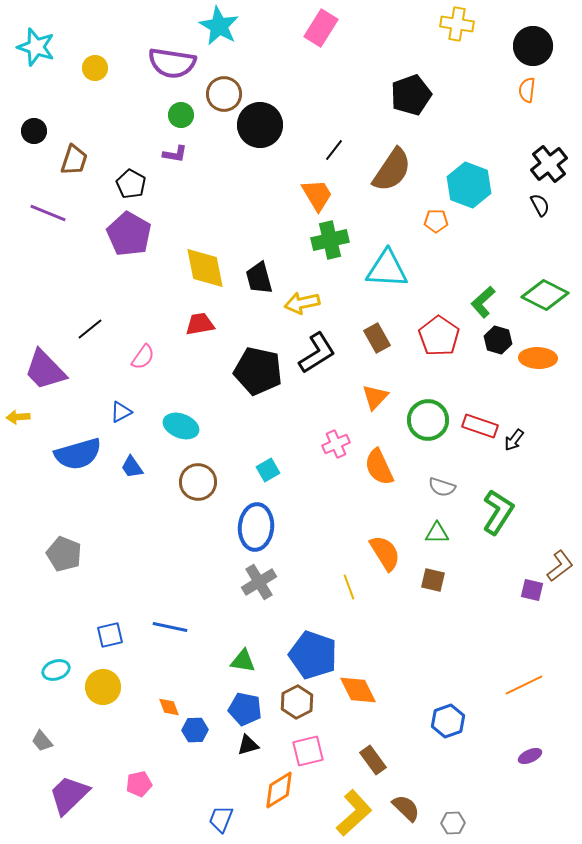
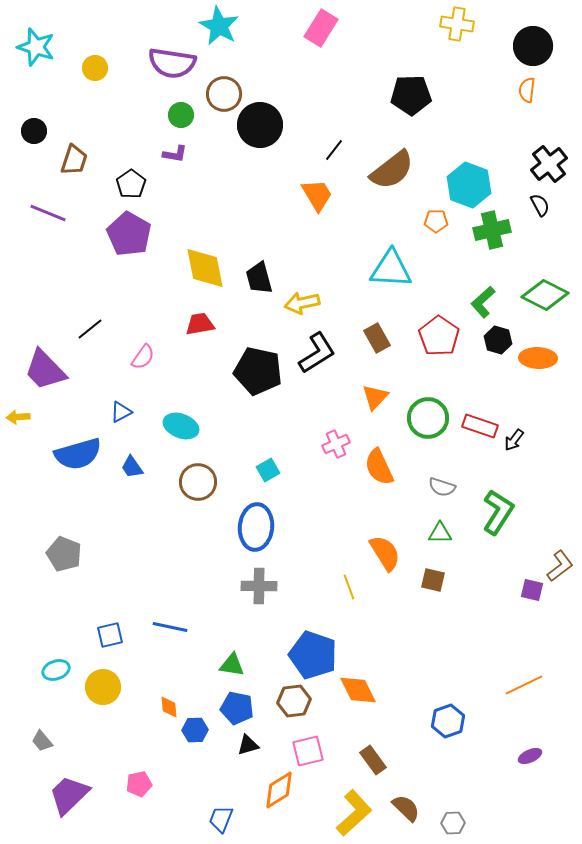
black pentagon at (411, 95): rotated 18 degrees clockwise
brown semicircle at (392, 170): rotated 18 degrees clockwise
black pentagon at (131, 184): rotated 8 degrees clockwise
green cross at (330, 240): moved 162 px right, 10 px up
cyan triangle at (387, 269): moved 4 px right
green circle at (428, 420): moved 2 px up
green triangle at (437, 533): moved 3 px right
gray cross at (259, 582): moved 4 px down; rotated 32 degrees clockwise
green triangle at (243, 661): moved 11 px left, 4 px down
brown hexagon at (297, 702): moved 3 px left, 1 px up; rotated 20 degrees clockwise
orange diamond at (169, 707): rotated 15 degrees clockwise
blue pentagon at (245, 709): moved 8 px left, 1 px up
